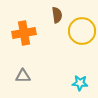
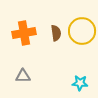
brown semicircle: moved 1 px left, 18 px down
